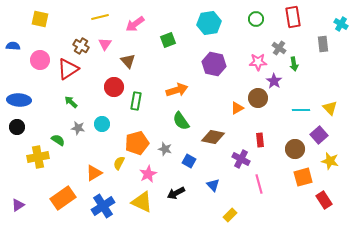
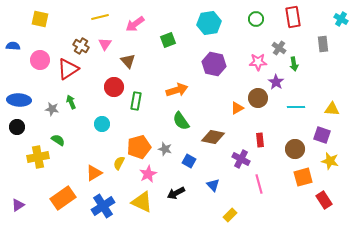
cyan cross at (341, 24): moved 5 px up
purple star at (274, 81): moved 2 px right, 1 px down
green arrow at (71, 102): rotated 24 degrees clockwise
yellow triangle at (330, 108): moved 2 px right, 1 px down; rotated 42 degrees counterclockwise
cyan line at (301, 110): moved 5 px left, 3 px up
gray star at (78, 128): moved 26 px left, 19 px up
purple square at (319, 135): moved 3 px right; rotated 30 degrees counterclockwise
orange pentagon at (137, 143): moved 2 px right, 4 px down
